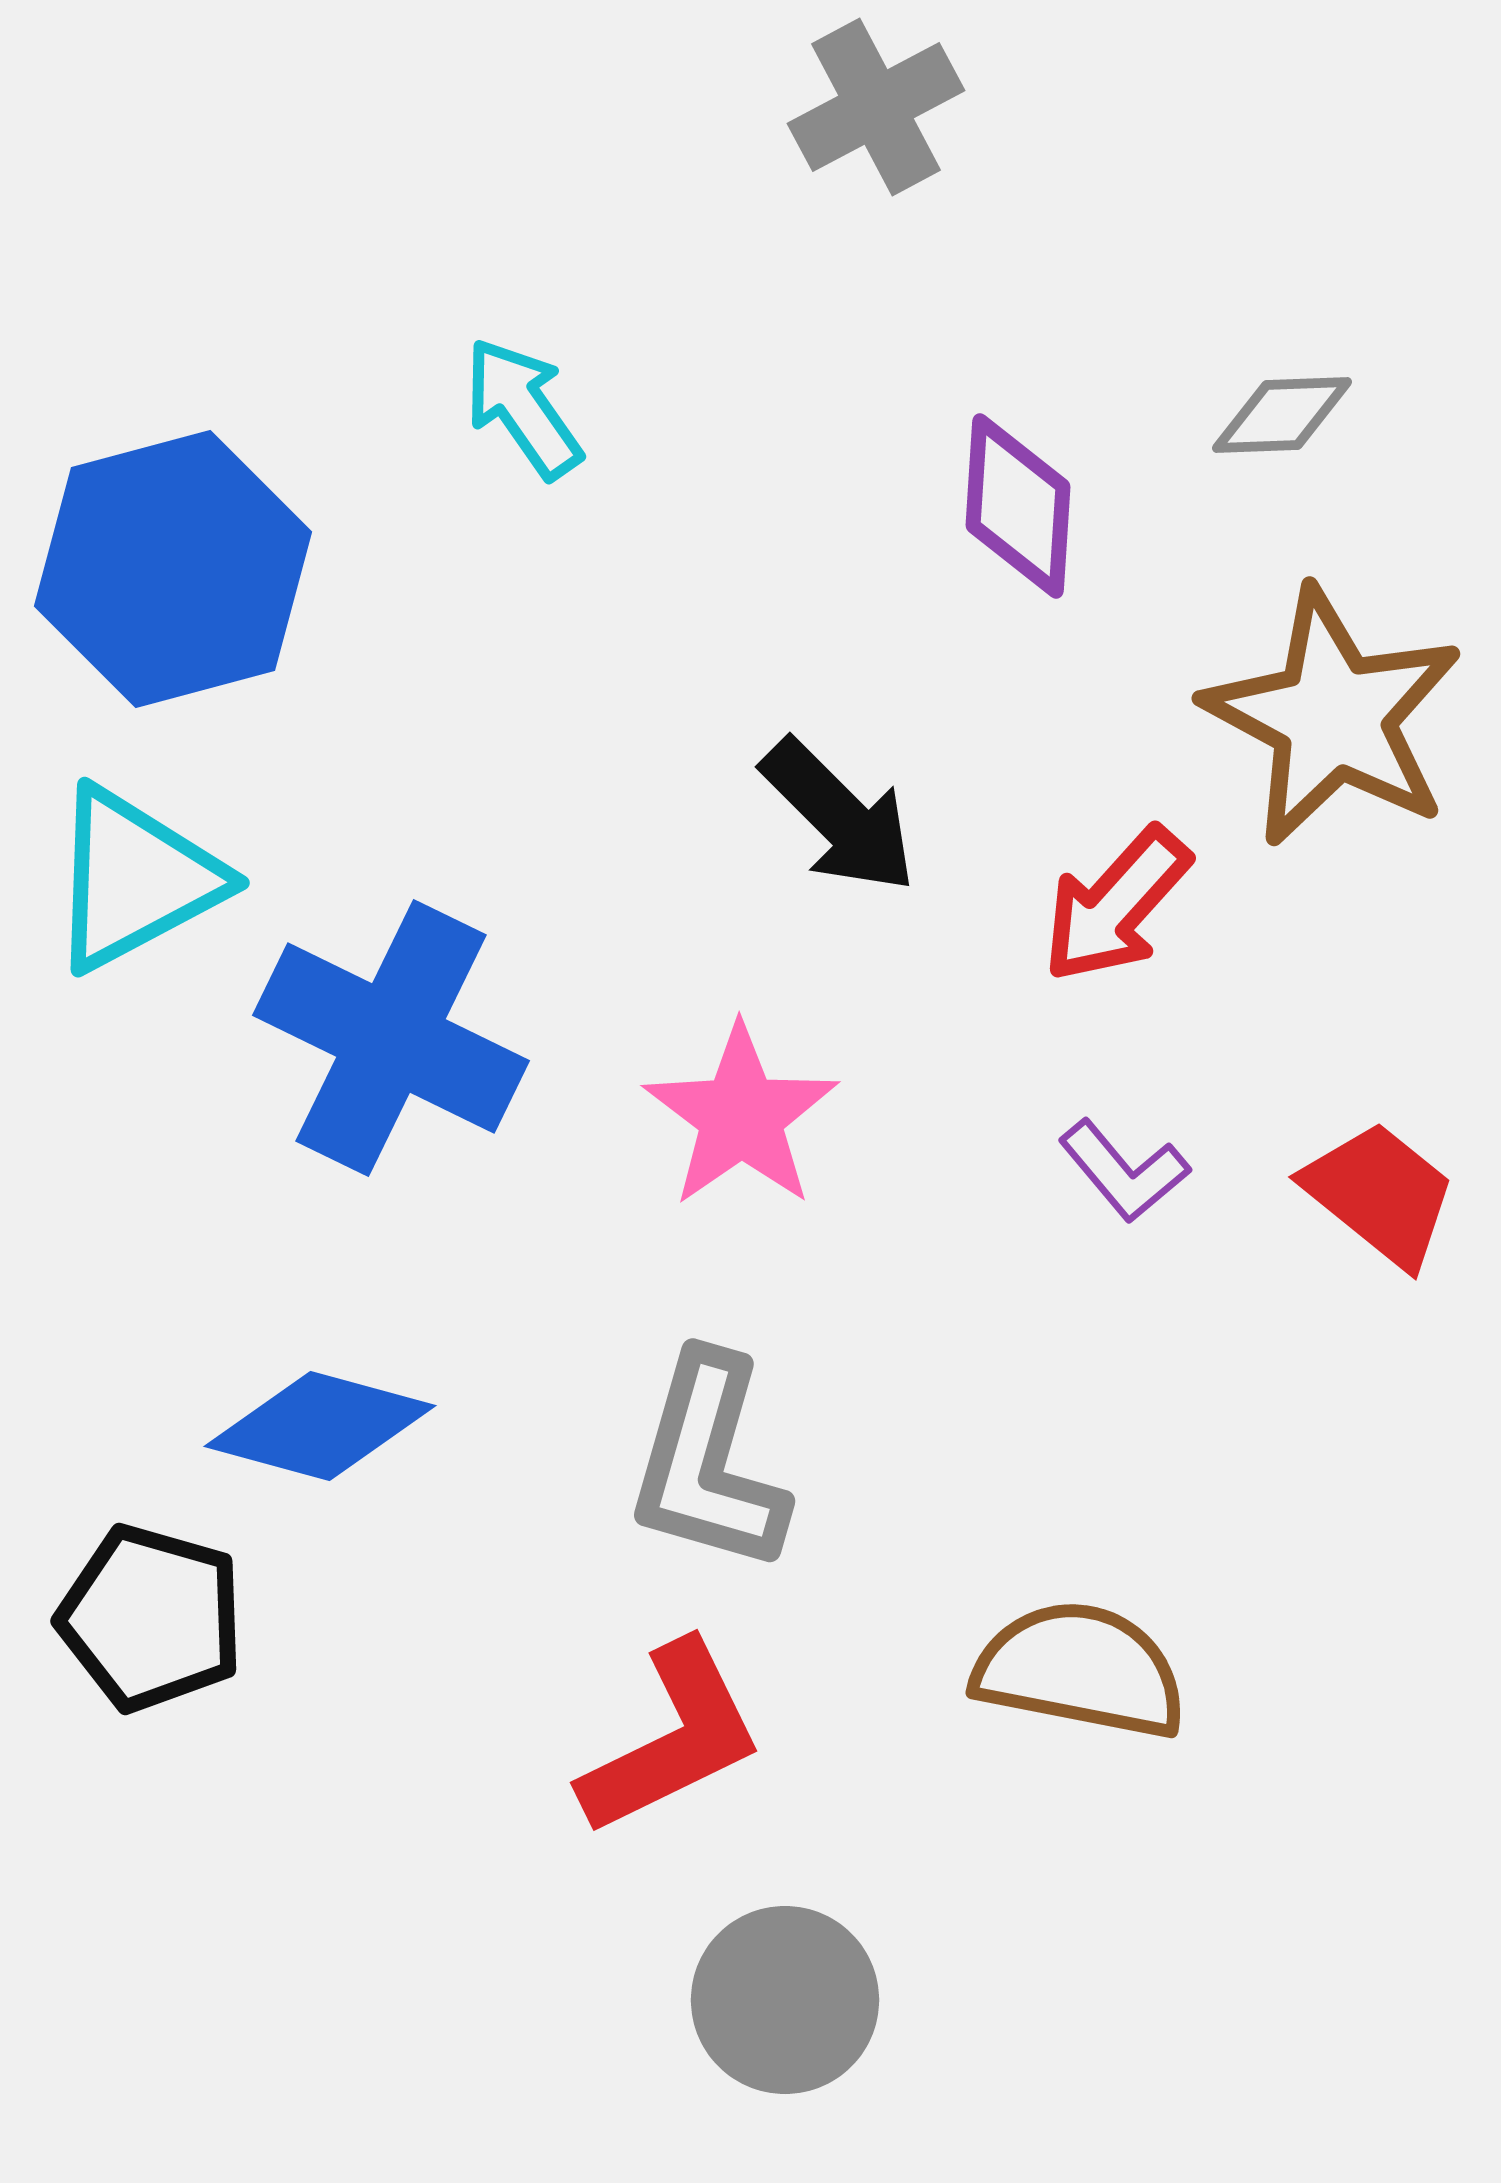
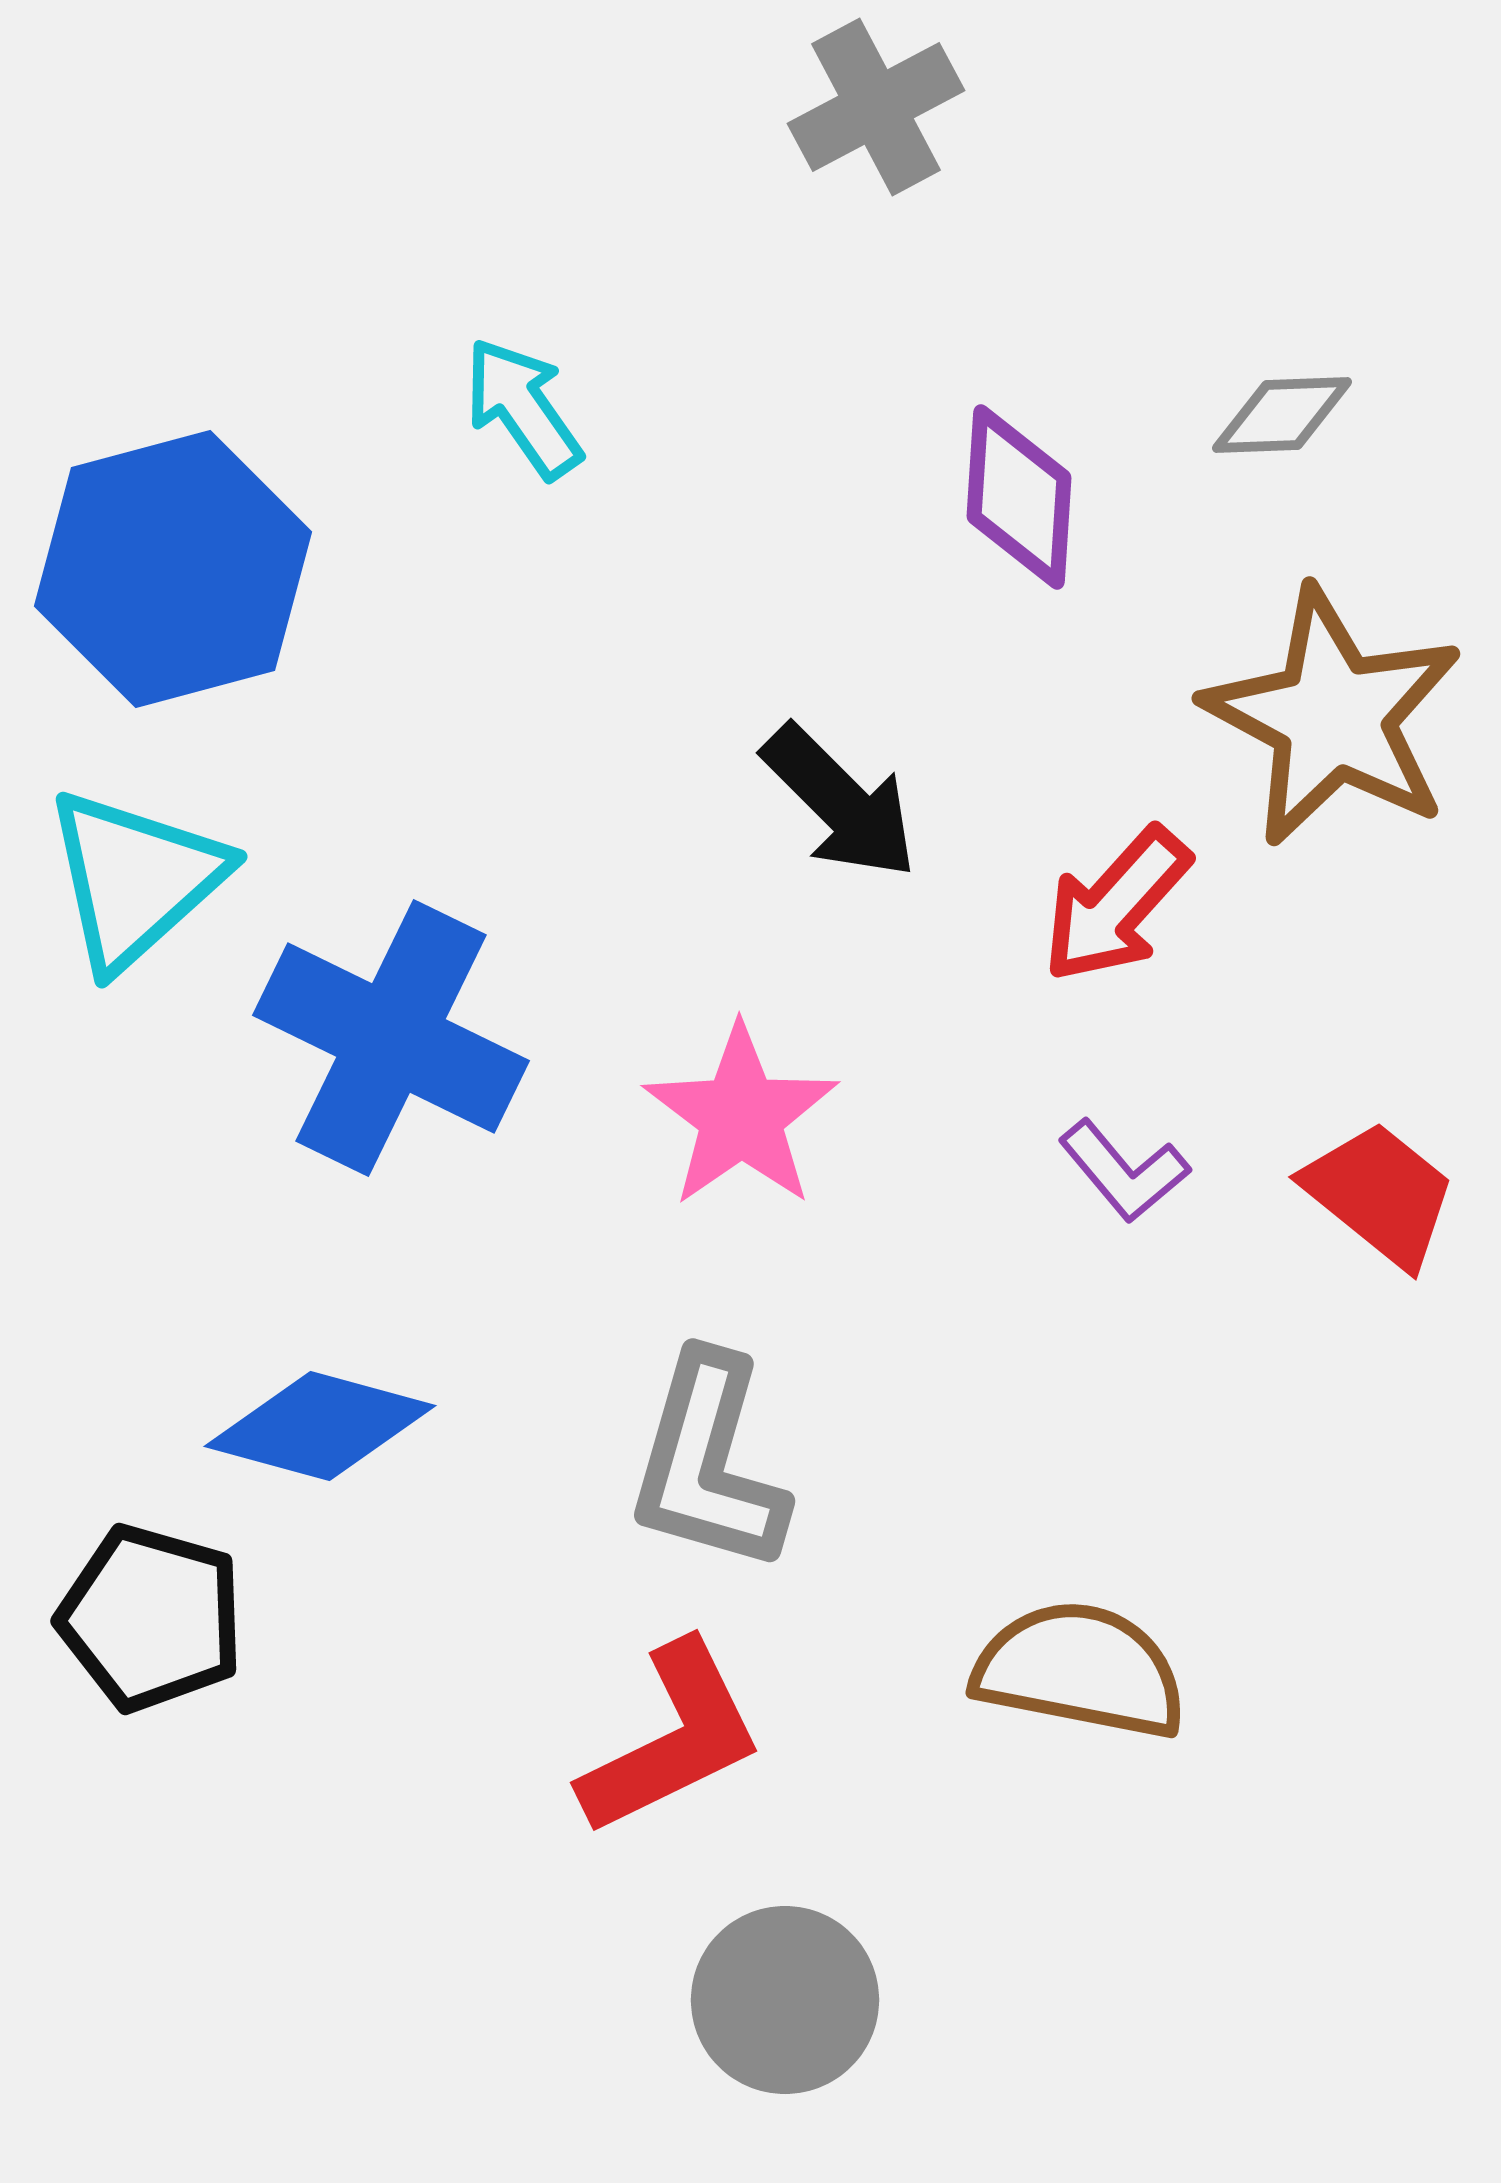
purple diamond: moved 1 px right, 9 px up
black arrow: moved 1 px right, 14 px up
cyan triangle: rotated 14 degrees counterclockwise
